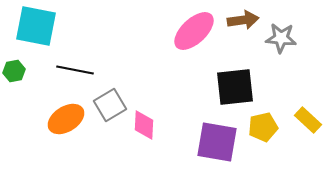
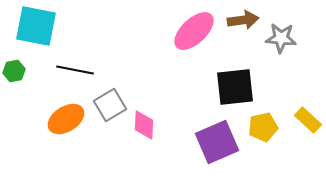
purple square: rotated 33 degrees counterclockwise
